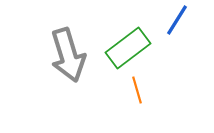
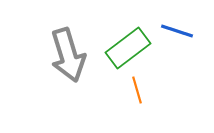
blue line: moved 11 px down; rotated 76 degrees clockwise
